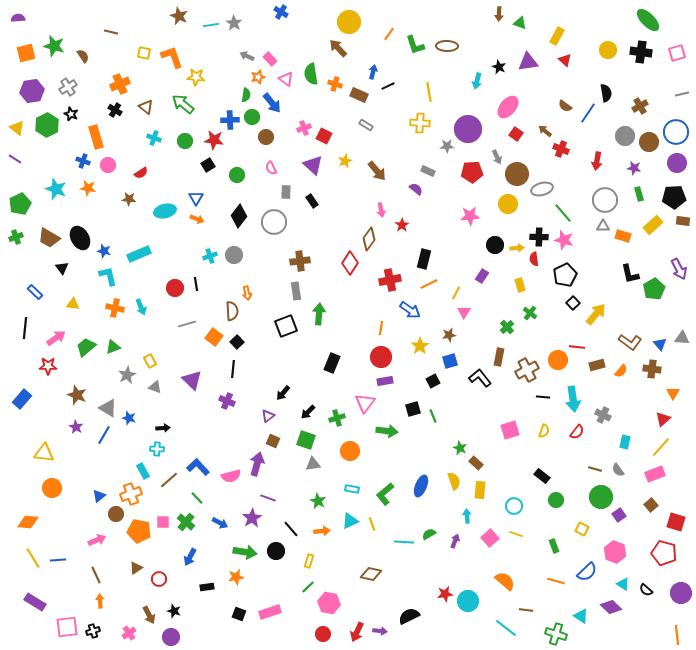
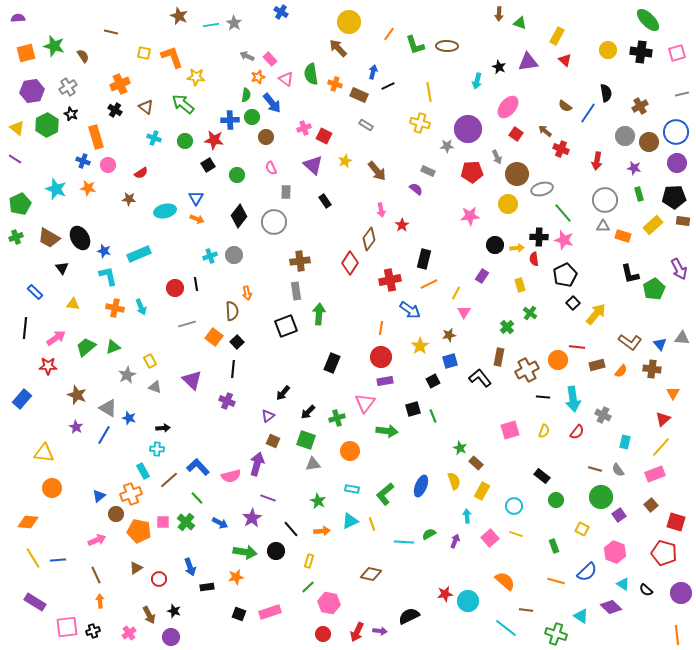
yellow cross at (420, 123): rotated 12 degrees clockwise
black rectangle at (312, 201): moved 13 px right
yellow rectangle at (480, 490): moved 2 px right, 1 px down; rotated 24 degrees clockwise
blue arrow at (190, 557): moved 10 px down; rotated 48 degrees counterclockwise
